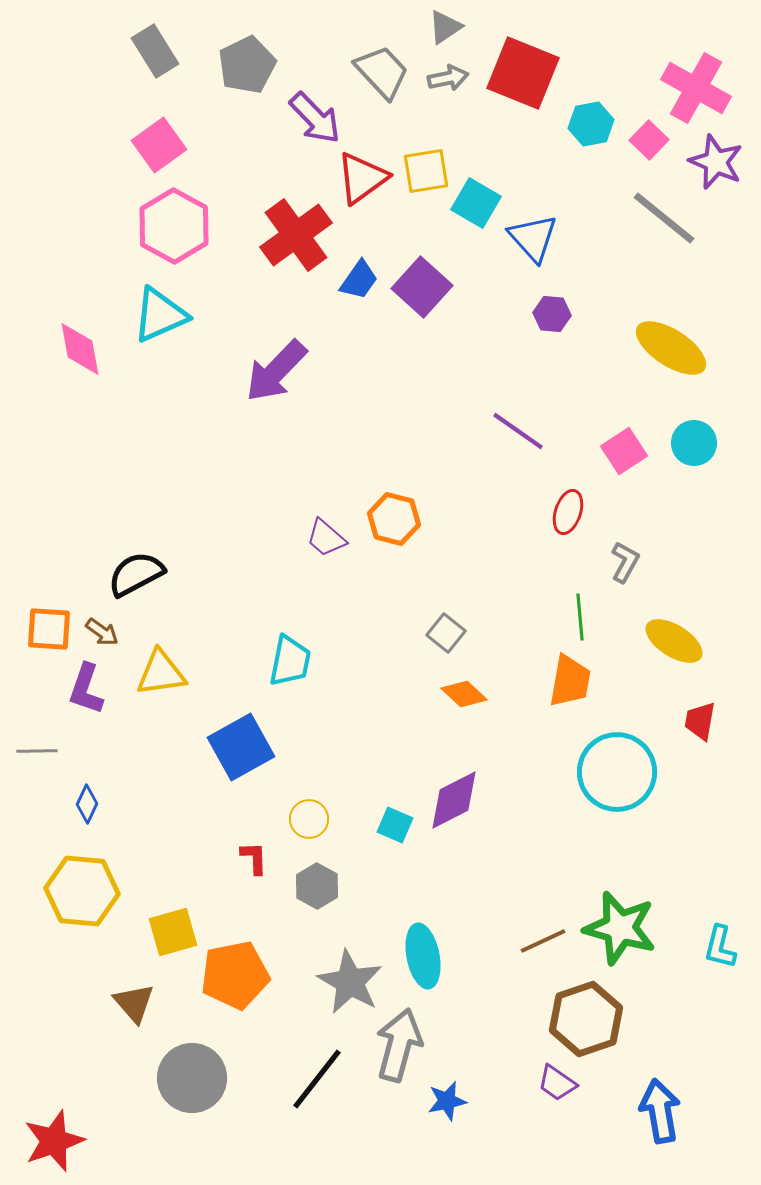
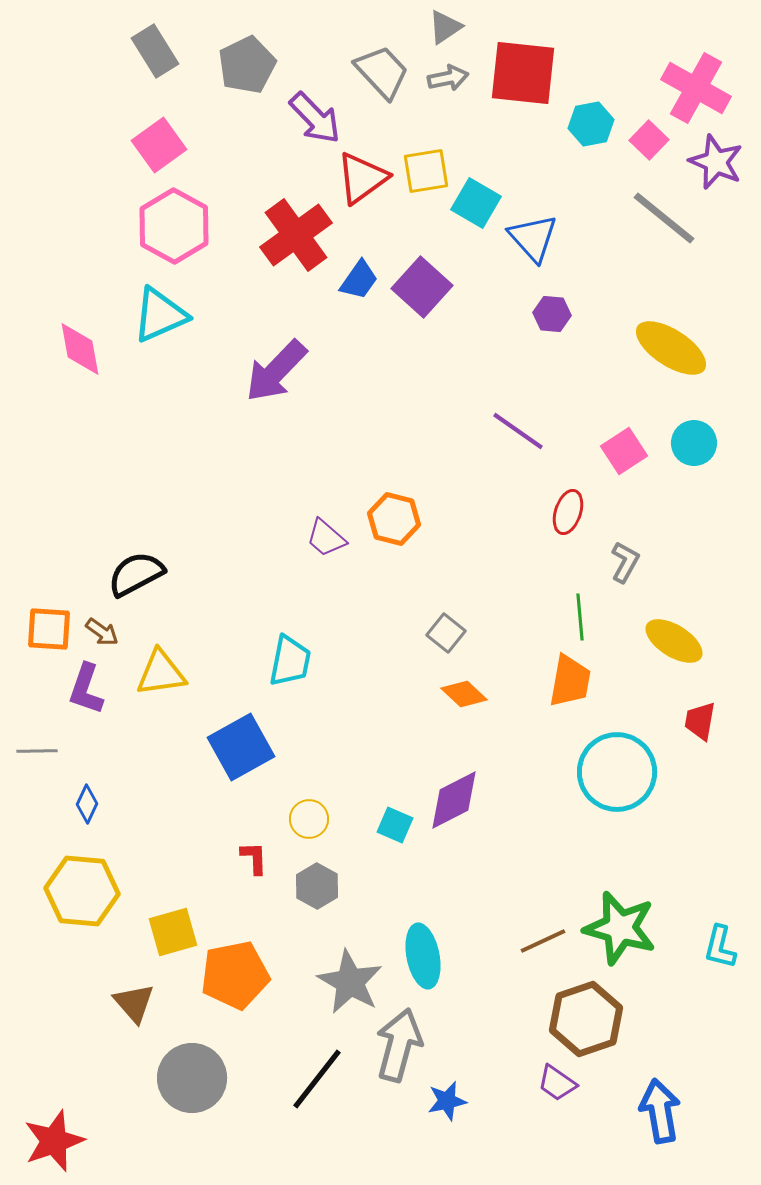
red square at (523, 73): rotated 16 degrees counterclockwise
